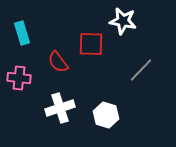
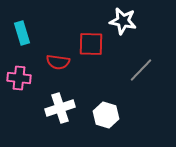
red semicircle: rotated 45 degrees counterclockwise
